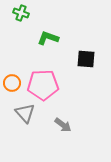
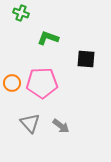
pink pentagon: moved 1 px left, 2 px up
gray triangle: moved 5 px right, 10 px down
gray arrow: moved 2 px left, 1 px down
